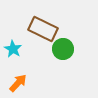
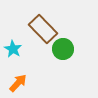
brown rectangle: rotated 20 degrees clockwise
